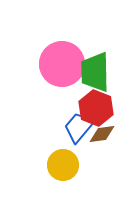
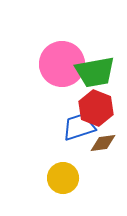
green trapezoid: rotated 99 degrees counterclockwise
blue trapezoid: rotated 32 degrees clockwise
brown diamond: moved 1 px right, 9 px down
yellow circle: moved 13 px down
